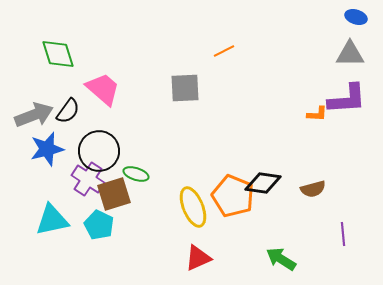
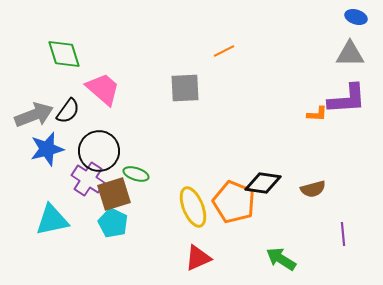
green diamond: moved 6 px right
orange pentagon: moved 1 px right, 6 px down
cyan pentagon: moved 14 px right, 2 px up
